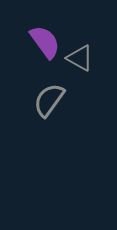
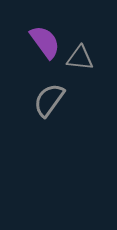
gray triangle: rotated 24 degrees counterclockwise
